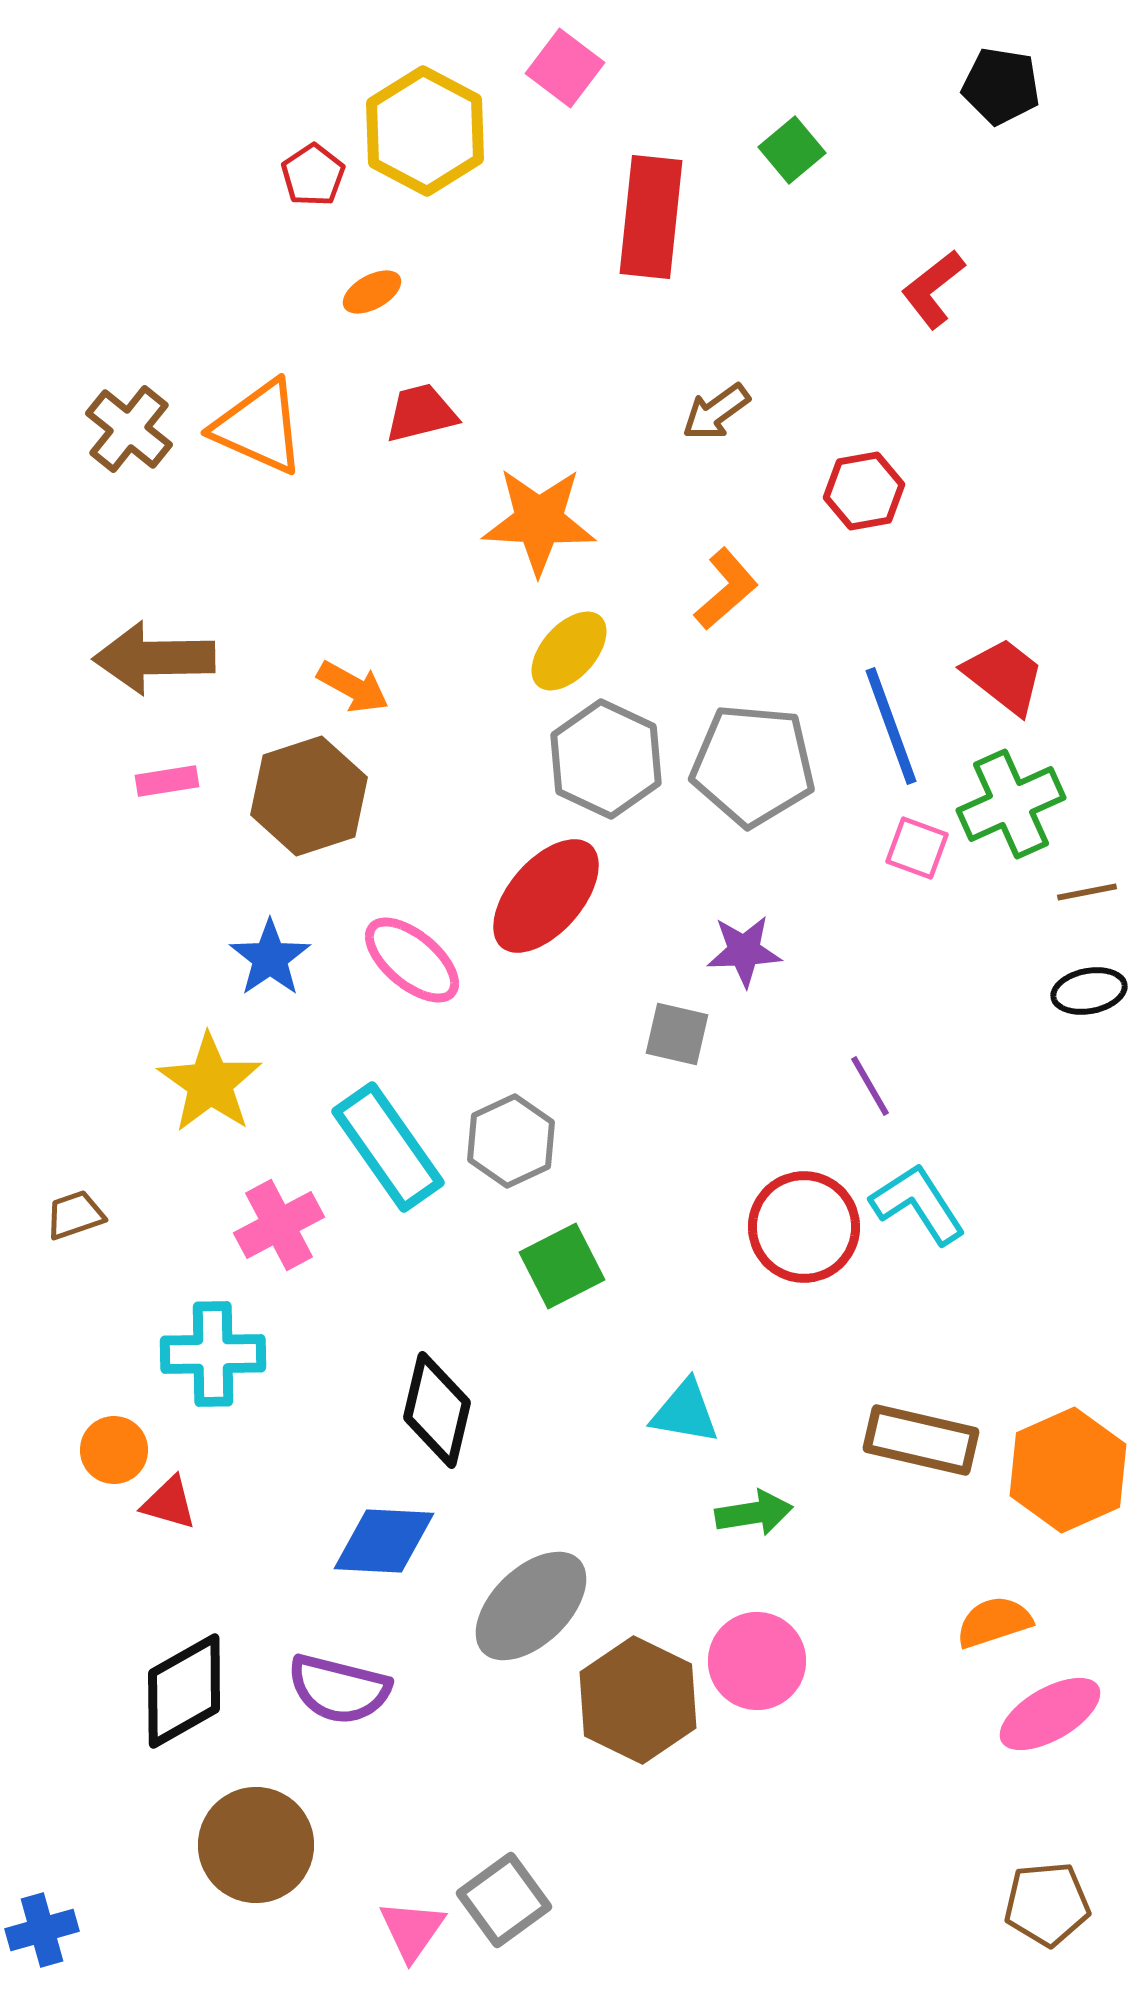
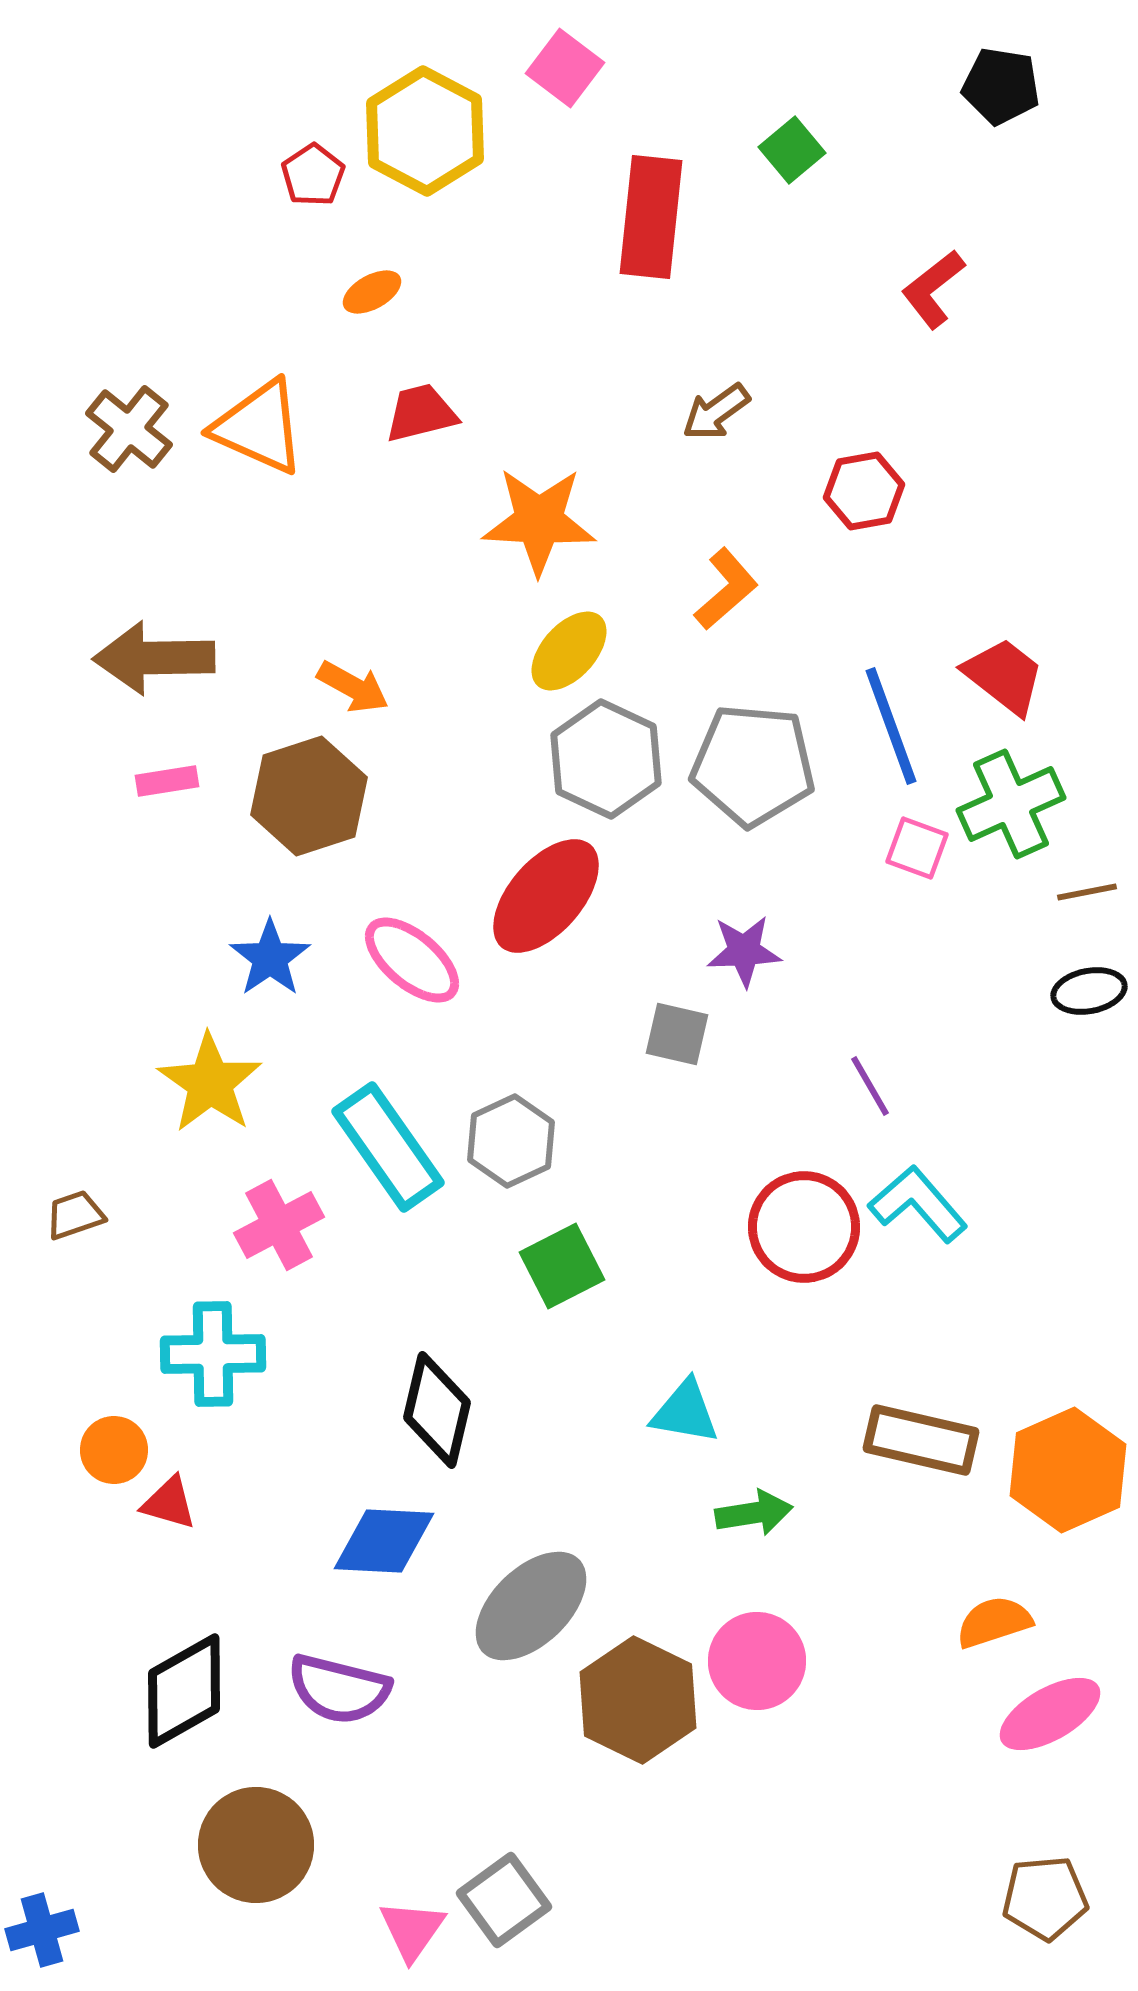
cyan L-shape at (918, 1204): rotated 8 degrees counterclockwise
brown pentagon at (1047, 1904): moved 2 px left, 6 px up
